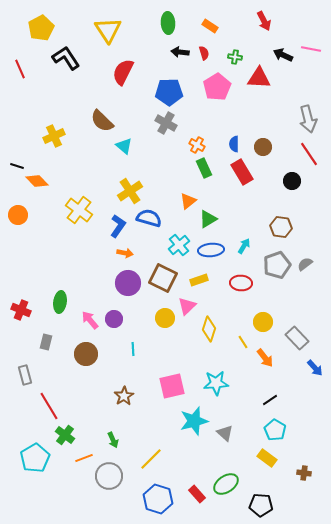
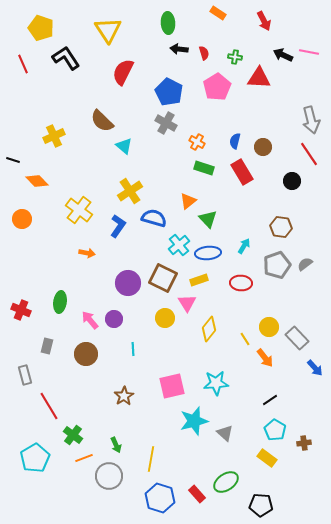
orange rectangle at (210, 26): moved 8 px right, 13 px up
yellow pentagon at (41, 28): rotated 25 degrees counterclockwise
pink line at (311, 49): moved 2 px left, 3 px down
black arrow at (180, 52): moved 1 px left, 3 px up
red line at (20, 69): moved 3 px right, 5 px up
blue pentagon at (169, 92): rotated 28 degrees clockwise
gray arrow at (308, 119): moved 3 px right, 1 px down
blue semicircle at (234, 144): moved 1 px right, 3 px up; rotated 14 degrees clockwise
orange cross at (197, 145): moved 3 px up
black line at (17, 166): moved 4 px left, 6 px up
green rectangle at (204, 168): rotated 48 degrees counterclockwise
orange circle at (18, 215): moved 4 px right, 4 px down
blue semicircle at (149, 218): moved 5 px right
green triangle at (208, 219): rotated 42 degrees counterclockwise
blue ellipse at (211, 250): moved 3 px left, 3 px down
orange arrow at (125, 253): moved 38 px left
pink triangle at (187, 306): moved 3 px up; rotated 18 degrees counterclockwise
yellow circle at (263, 322): moved 6 px right, 5 px down
yellow diamond at (209, 329): rotated 20 degrees clockwise
gray rectangle at (46, 342): moved 1 px right, 4 px down
yellow line at (243, 342): moved 2 px right, 3 px up
green cross at (65, 435): moved 8 px right
green arrow at (113, 440): moved 3 px right, 5 px down
yellow line at (151, 459): rotated 35 degrees counterclockwise
brown cross at (304, 473): moved 30 px up; rotated 16 degrees counterclockwise
green ellipse at (226, 484): moved 2 px up
blue hexagon at (158, 499): moved 2 px right, 1 px up
